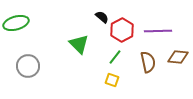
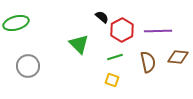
green line: rotated 35 degrees clockwise
